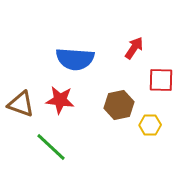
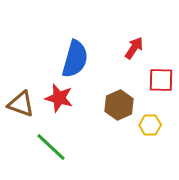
blue semicircle: rotated 78 degrees counterclockwise
red star: moved 1 px left, 2 px up; rotated 8 degrees clockwise
brown hexagon: rotated 12 degrees counterclockwise
